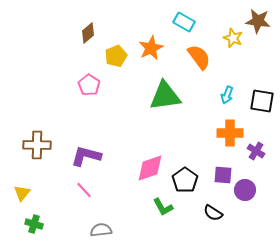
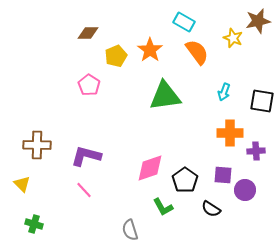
brown star: rotated 20 degrees counterclockwise
brown diamond: rotated 40 degrees clockwise
orange star: moved 1 px left, 2 px down; rotated 10 degrees counterclockwise
orange semicircle: moved 2 px left, 5 px up
cyan arrow: moved 3 px left, 3 px up
purple cross: rotated 36 degrees counterclockwise
yellow triangle: moved 9 px up; rotated 24 degrees counterclockwise
black semicircle: moved 2 px left, 4 px up
gray semicircle: moved 29 px right; rotated 100 degrees counterclockwise
